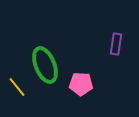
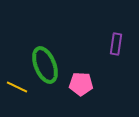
yellow line: rotated 25 degrees counterclockwise
